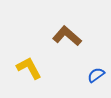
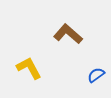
brown L-shape: moved 1 px right, 2 px up
